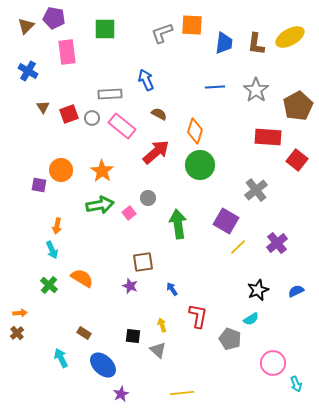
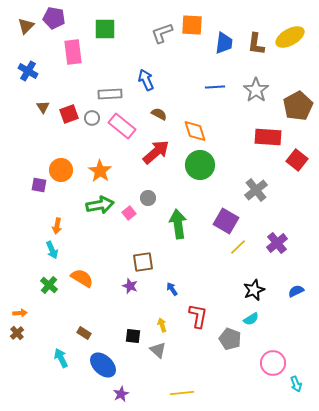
pink rectangle at (67, 52): moved 6 px right
orange diamond at (195, 131): rotated 35 degrees counterclockwise
orange star at (102, 171): moved 2 px left
black star at (258, 290): moved 4 px left
